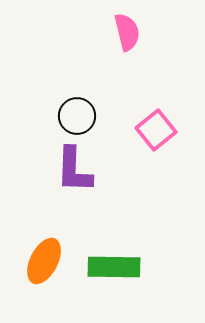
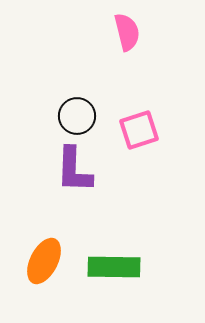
pink square: moved 17 px left; rotated 21 degrees clockwise
